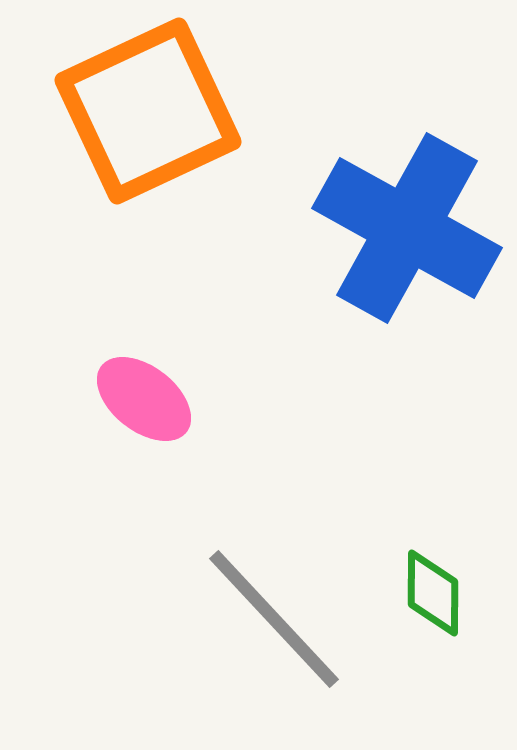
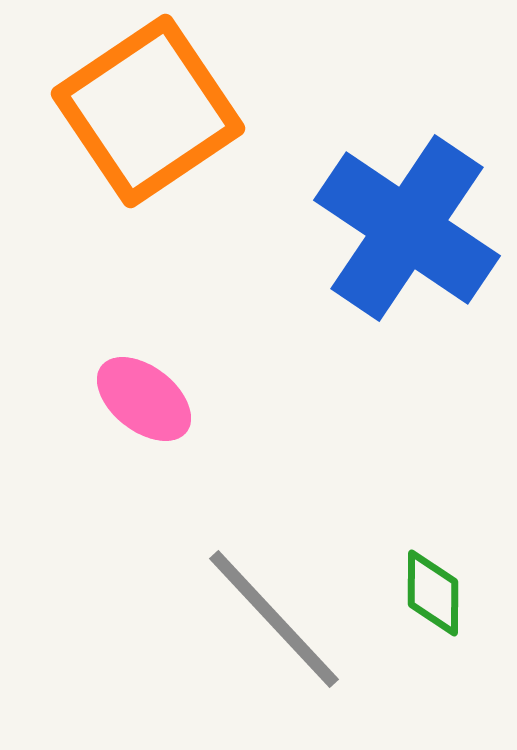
orange square: rotated 9 degrees counterclockwise
blue cross: rotated 5 degrees clockwise
